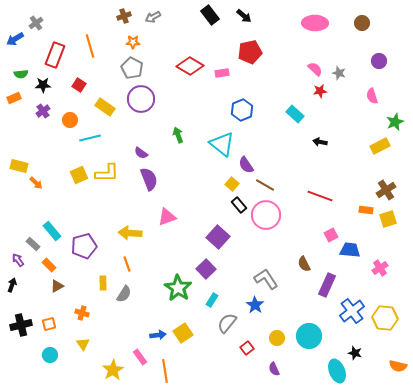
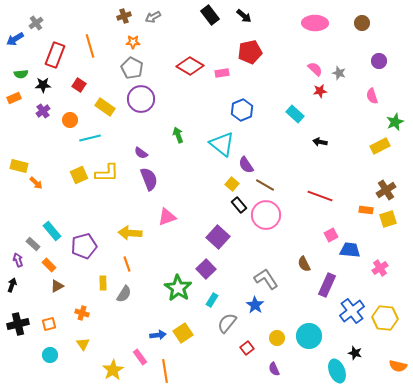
purple arrow at (18, 260): rotated 16 degrees clockwise
black cross at (21, 325): moved 3 px left, 1 px up
